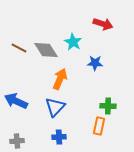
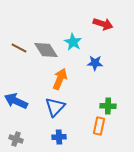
gray cross: moved 1 px left, 2 px up; rotated 24 degrees clockwise
